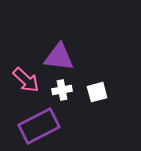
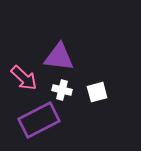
pink arrow: moved 2 px left, 2 px up
white cross: rotated 24 degrees clockwise
purple rectangle: moved 6 px up
